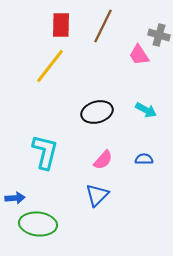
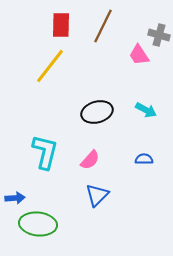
pink semicircle: moved 13 px left
